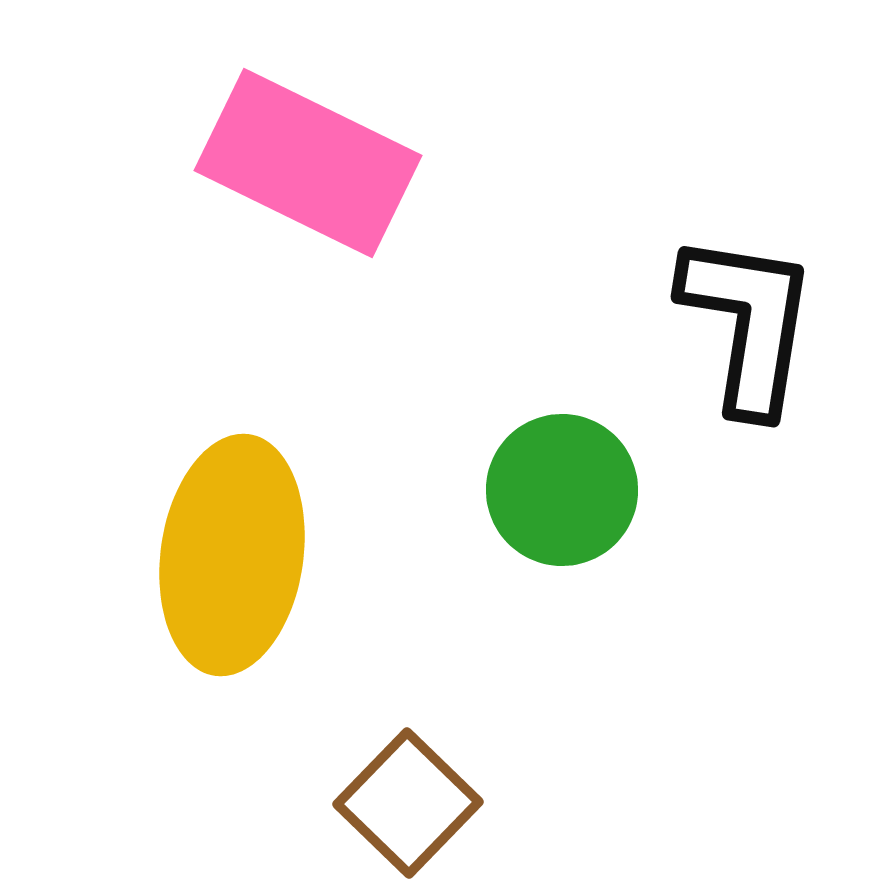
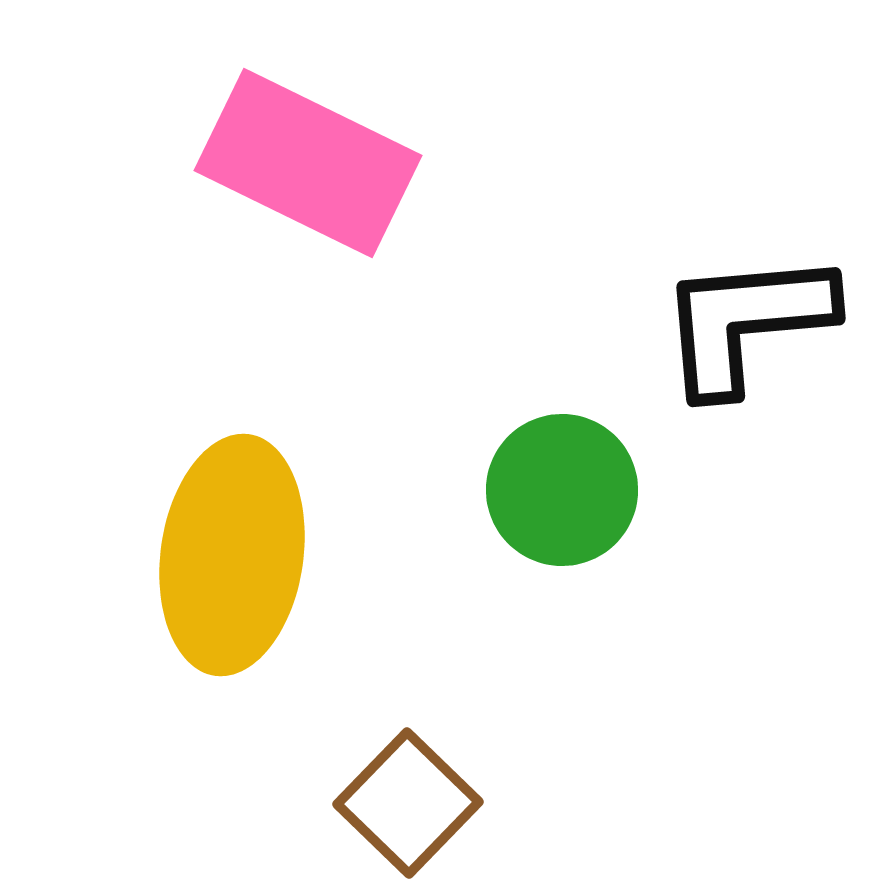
black L-shape: moved 2 px left, 1 px up; rotated 104 degrees counterclockwise
